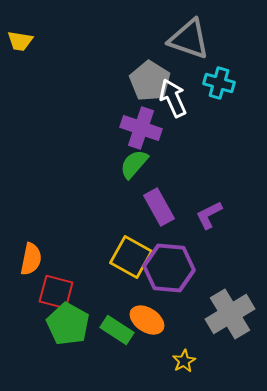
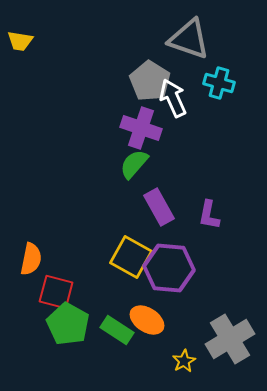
purple L-shape: rotated 52 degrees counterclockwise
gray cross: moved 25 px down
